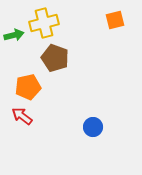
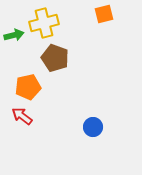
orange square: moved 11 px left, 6 px up
